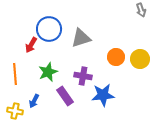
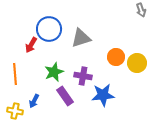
yellow circle: moved 3 px left, 4 px down
green star: moved 6 px right
